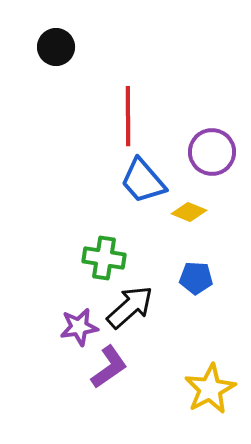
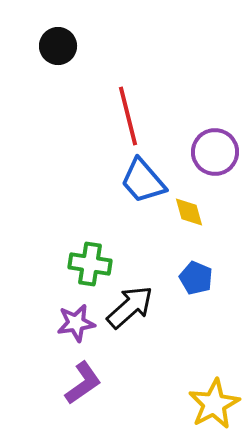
black circle: moved 2 px right, 1 px up
red line: rotated 14 degrees counterclockwise
purple circle: moved 3 px right
yellow diamond: rotated 52 degrees clockwise
green cross: moved 14 px left, 6 px down
blue pentagon: rotated 20 degrees clockwise
purple star: moved 3 px left, 4 px up
purple L-shape: moved 26 px left, 16 px down
yellow star: moved 4 px right, 15 px down
